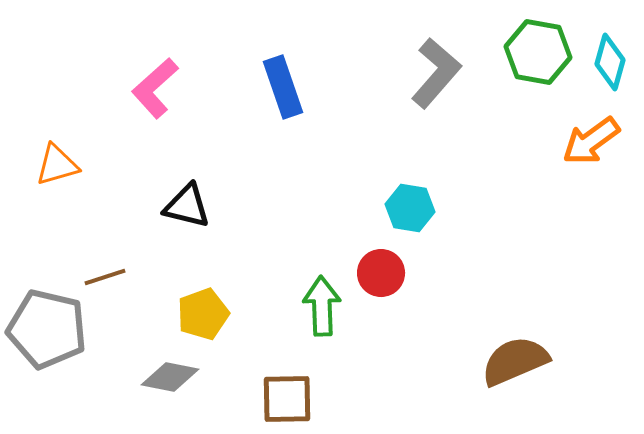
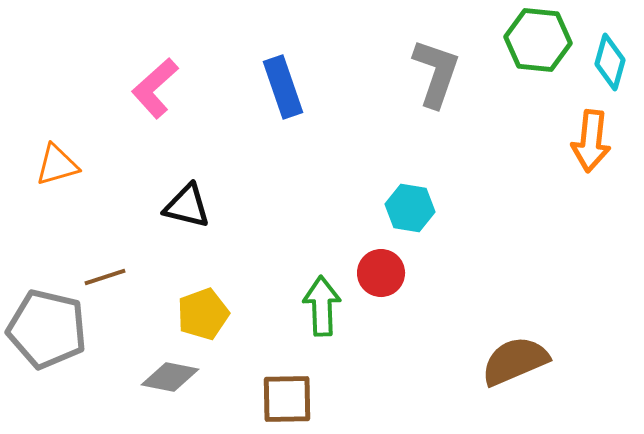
green hexagon: moved 12 px up; rotated 4 degrees counterclockwise
gray L-shape: rotated 22 degrees counterclockwise
orange arrow: rotated 48 degrees counterclockwise
